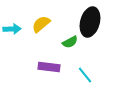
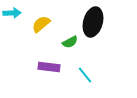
black ellipse: moved 3 px right
cyan arrow: moved 16 px up
